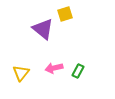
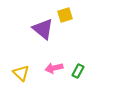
yellow square: moved 1 px down
yellow triangle: rotated 24 degrees counterclockwise
